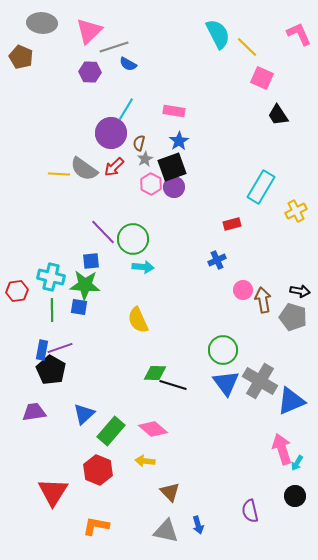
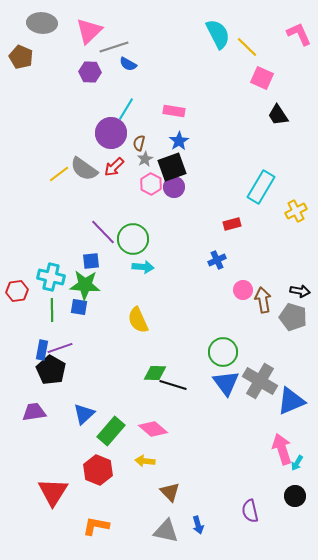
yellow line at (59, 174): rotated 40 degrees counterclockwise
green circle at (223, 350): moved 2 px down
